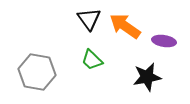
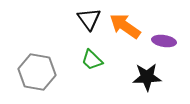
black star: rotated 8 degrees clockwise
